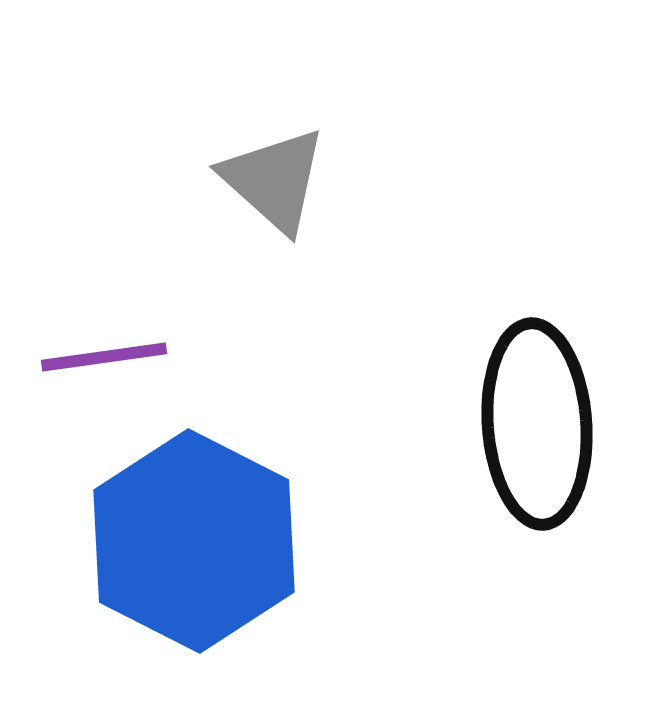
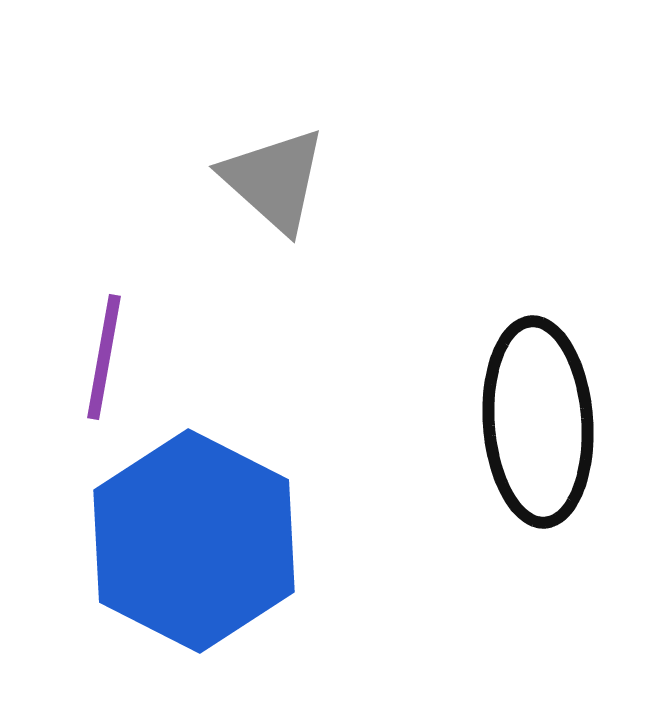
purple line: rotated 72 degrees counterclockwise
black ellipse: moved 1 px right, 2 px up
